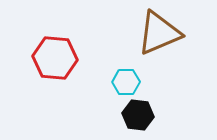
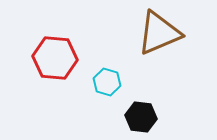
cyan hexagon: moved 19 px left; rotated 16 degrees clockwise
black hexagon: moved 3 px right, 2 px down
